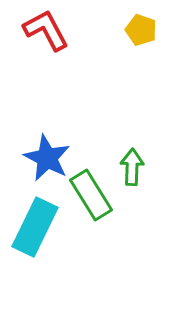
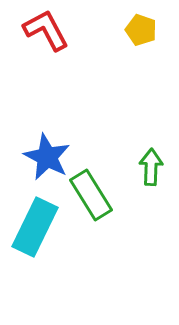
blue star: moved 1 px up
green arrow: moved 19 px right
